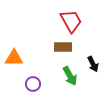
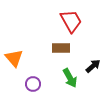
brown rectangle: moved 2 px left, 1 px down
orange triangle: rotated 48 degrees clockwise
black arrow: moved 2 px down; rotated 105 degrees counterclockwise
green arrow: moved 2 px down
